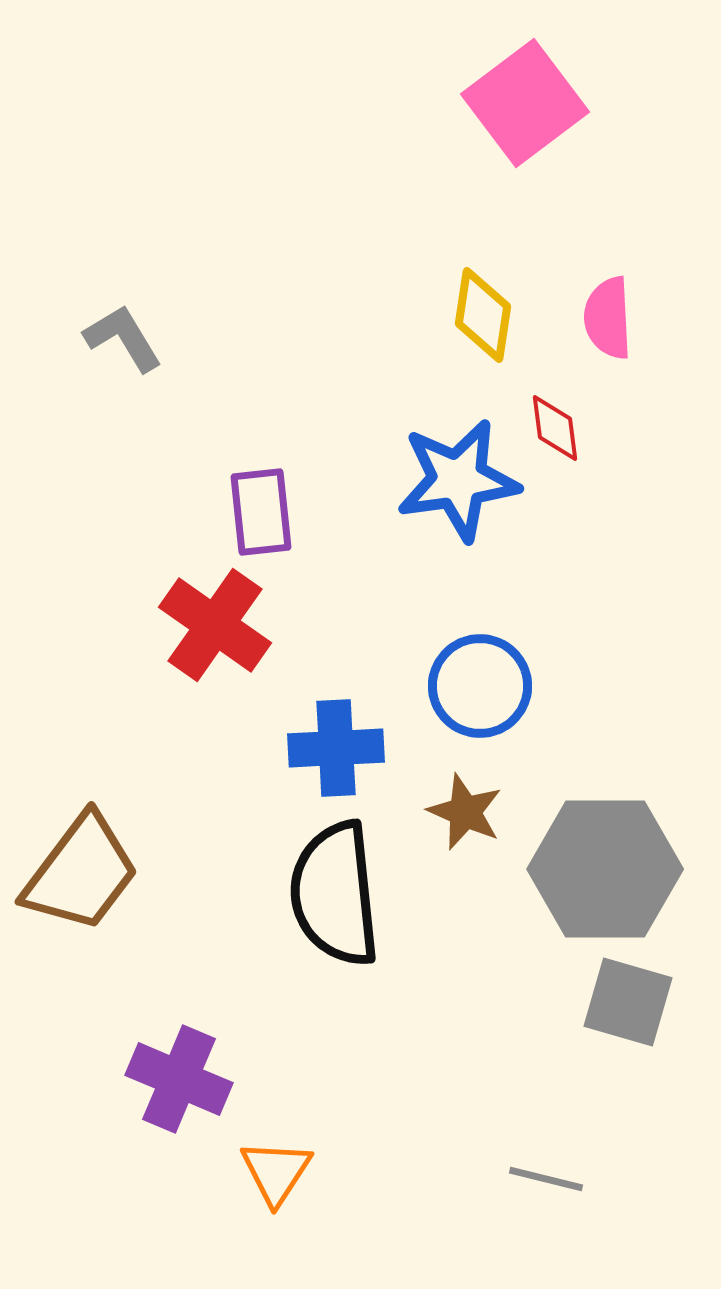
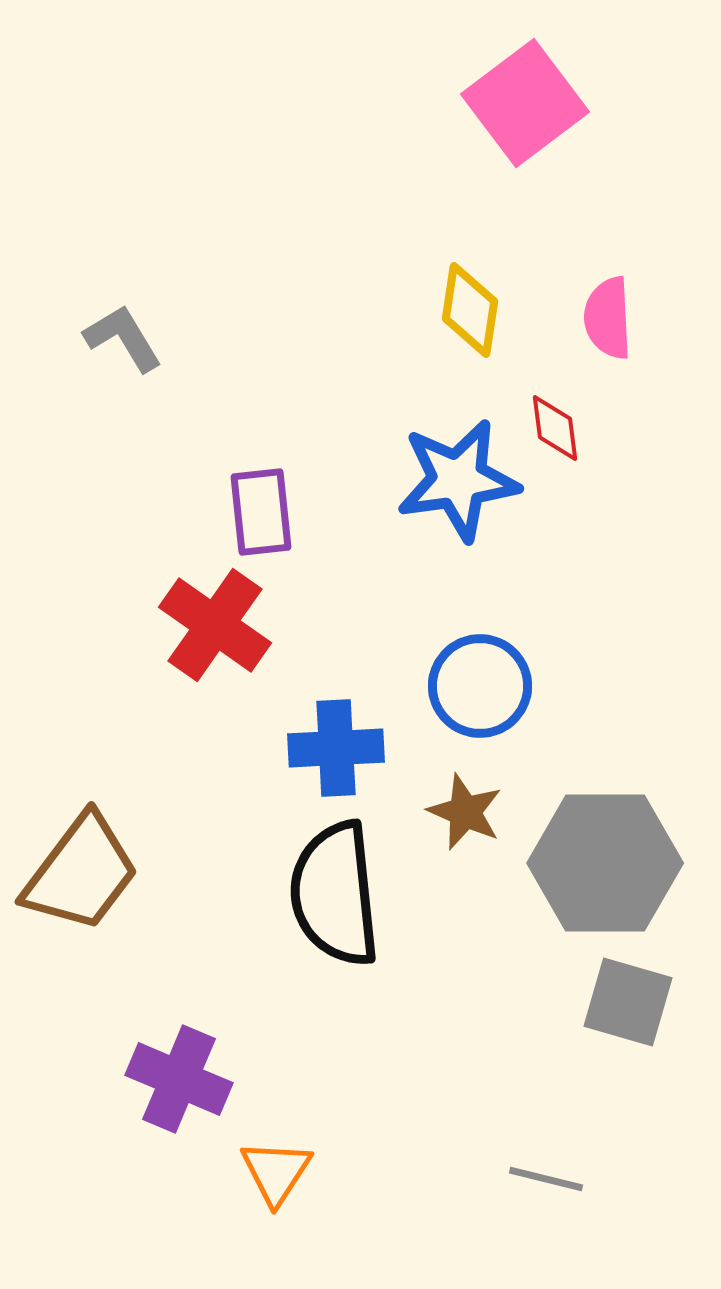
yellow diamond: moved 13 px left, 5 px up
gray hexagon: moved 6 px up
